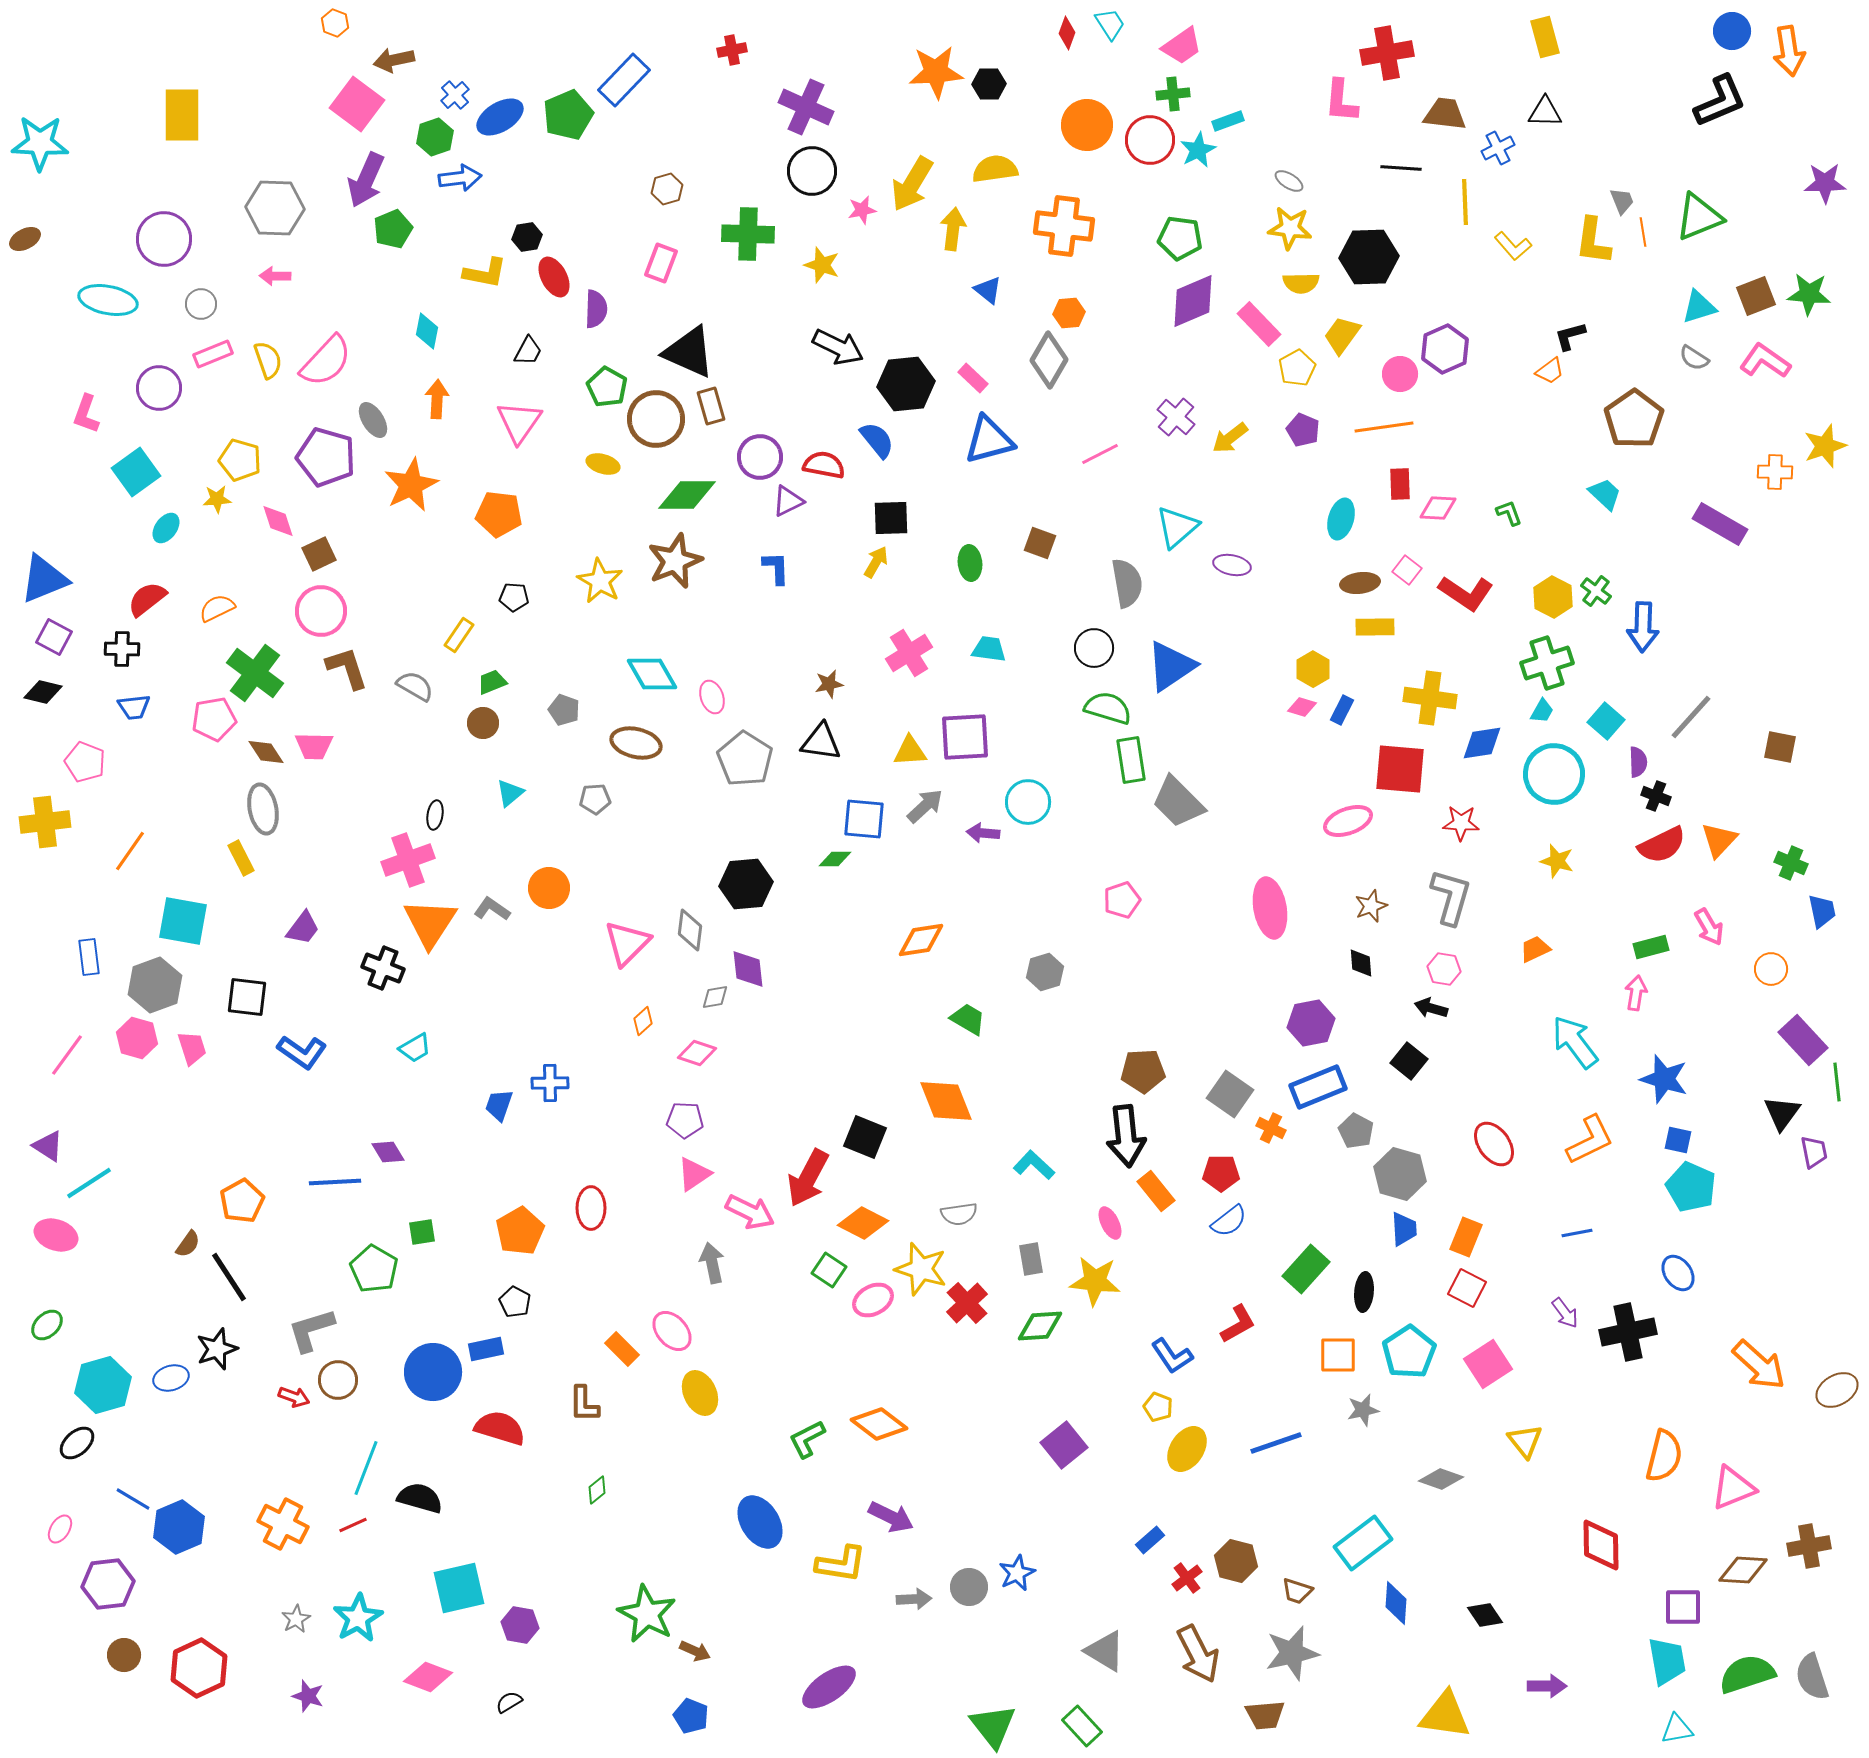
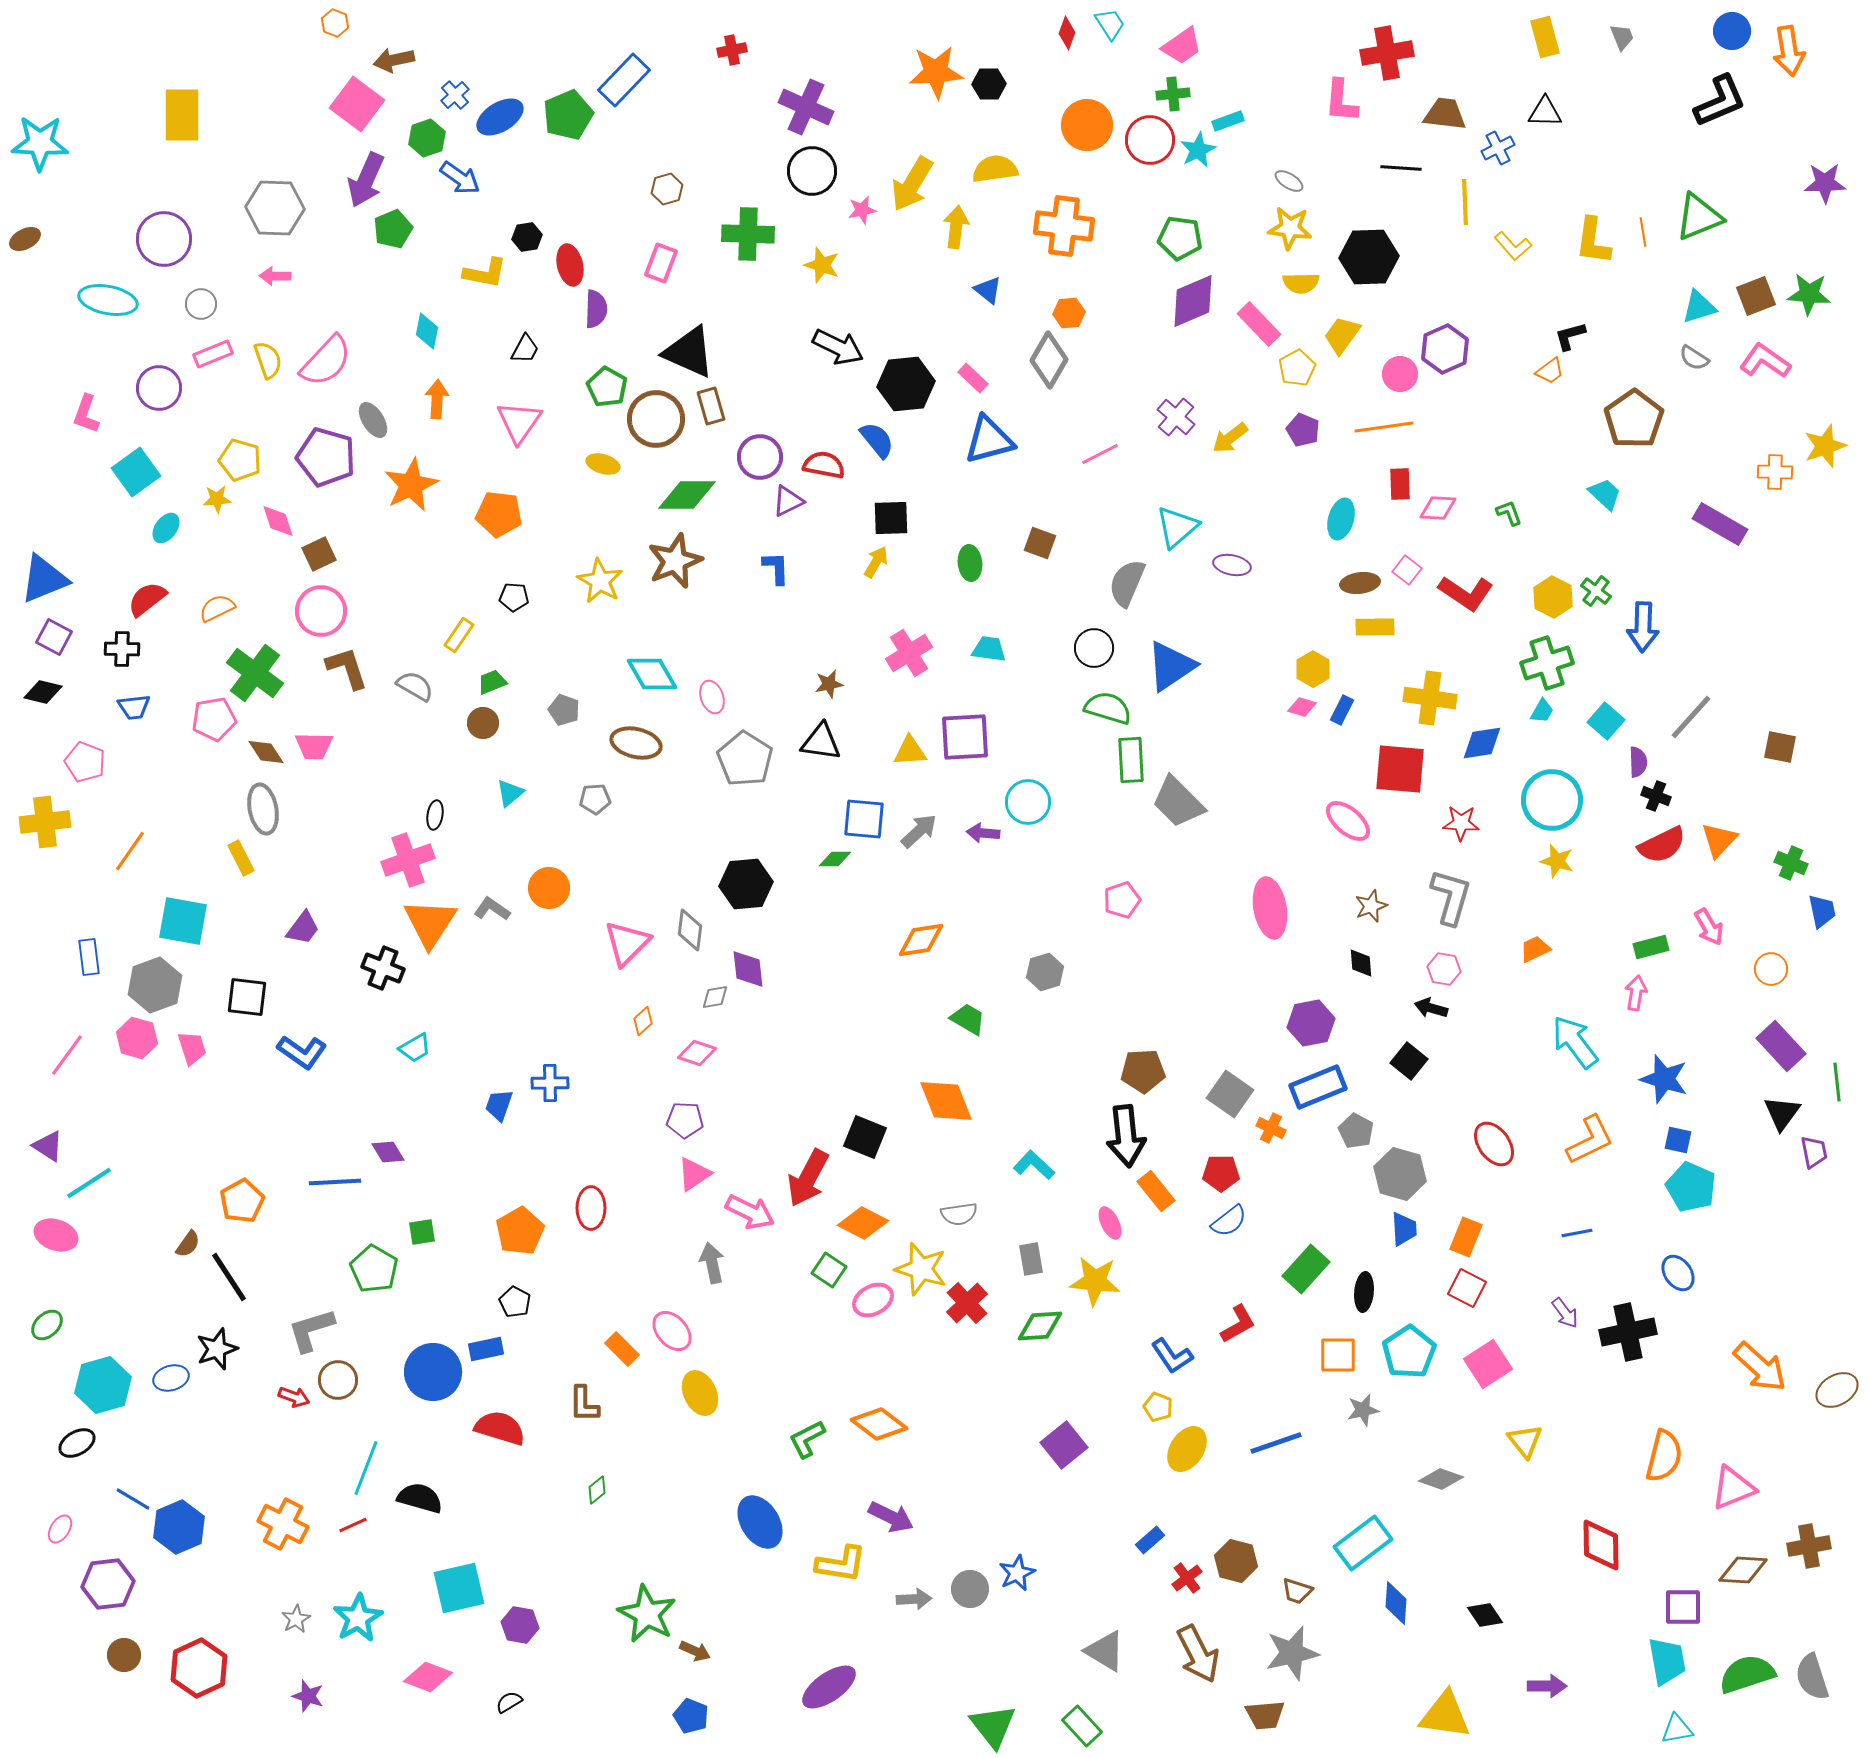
green hexagon at (435, 137): moved 8 px left, 1 px down
blue arrow at (460, 178): rotated 42 degrees clockwise
gray trapezoid at (1622, 201): moved 164 px up
yellow arrow at (953, 229): moved 3 px right, 2 px up
red ellipse at (554, 277): moved 16 px right, 12 px up; rotated 15 degrees clockwise
black trapezoid at (528, 351): moved 3 px left, 2 px up
gray semicircle at (1127, 583): rotated 147 degrees counterclockwise
green rectangle at (1131, 760): rotated 6 degrees clockwise
cyan circle at (1554, 774): moved 2 px left, 26 px down
gray arrow at (925, 806): moved 6 px left, 25 px down
pink ellipse at (1348, 821): rotated 60 degrees clockwise
purple rectangle at (1803, 1040): moved 22 px left, 6 px down
orange arrow at (1759, 1365): moved 1 px right, 2 px down
black ellipse at (77, 1443): rotated 12 degrees clockwise
gray circle at (969, 1587): moved 1 px right, 2 px down
